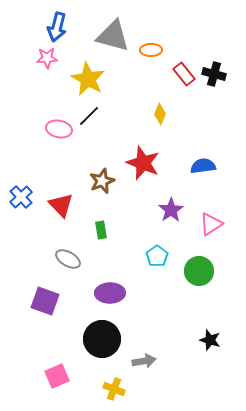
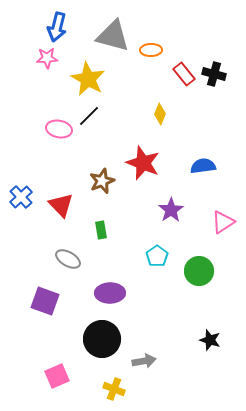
pink triangle: moved 12 px right, 2 px up
